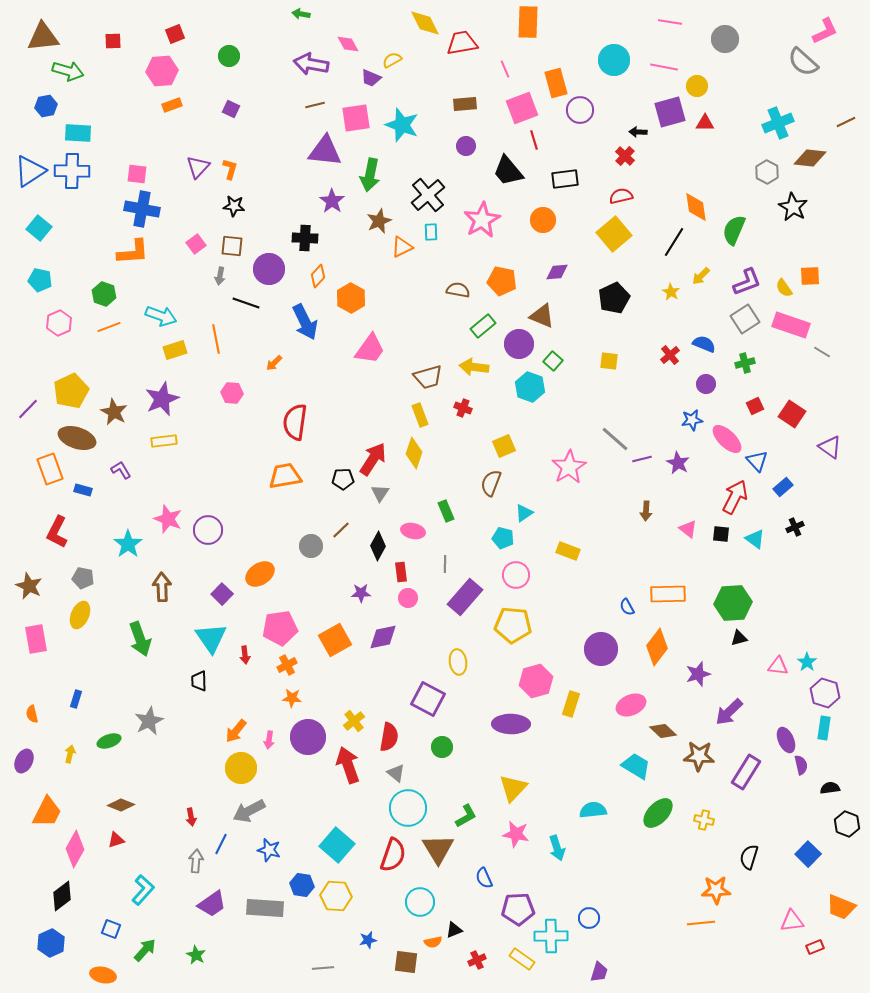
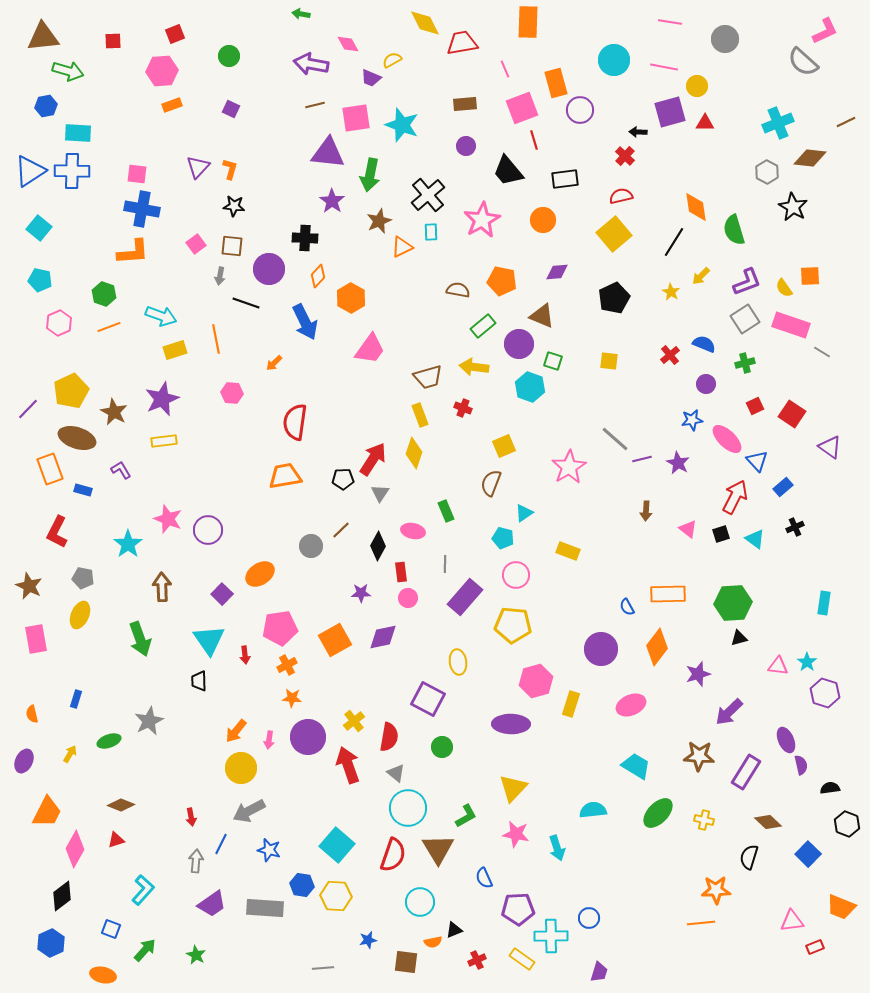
purple triangle at (325, 151): moved 3 px right, 2 px down
green semicircle at (734, 230): rotated 40 degrees counterclockwise
green square at (553, 361): rotated 24 degrees counterclockwise
black square at (721, 534): rotated 24 degrees counterclockwise
cyan triangle at (211, 638): moved 2 px left, 2 px down
cyan rectangle at (824, 728): moved 125 px up
brown diamond at (663, 731): moved 105 px right, 91 px down
yellow arrow at (70, 754): rotated 18 degrees clockwise
